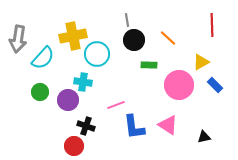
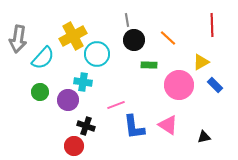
yellow cross: rotated 16 degrees counterclockwise
